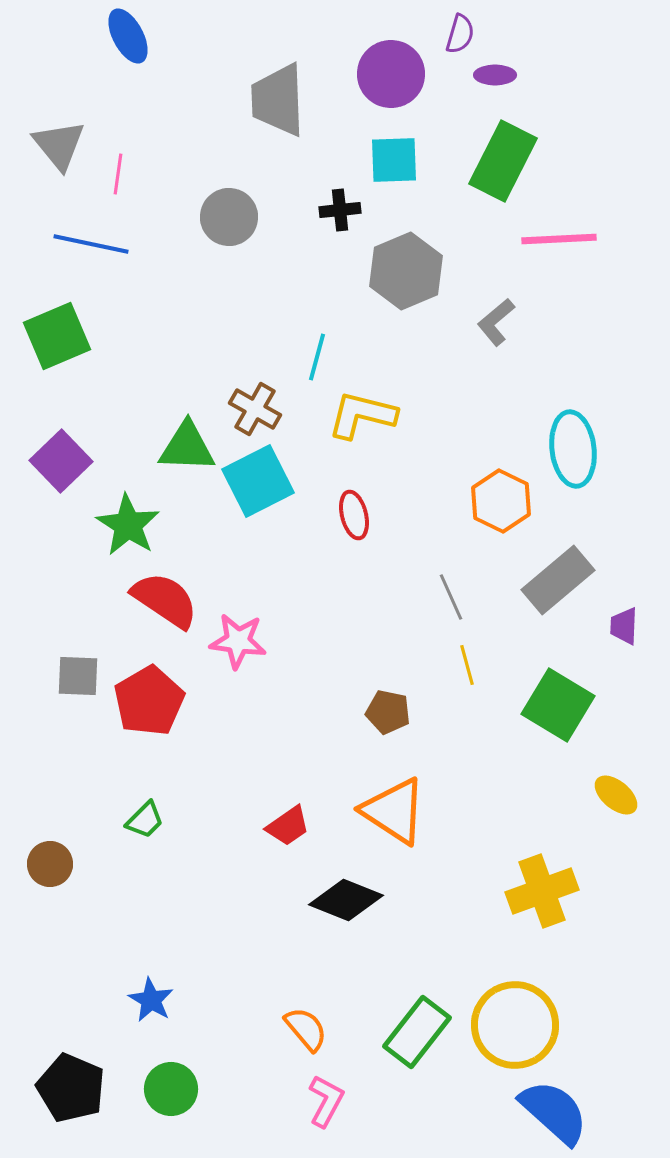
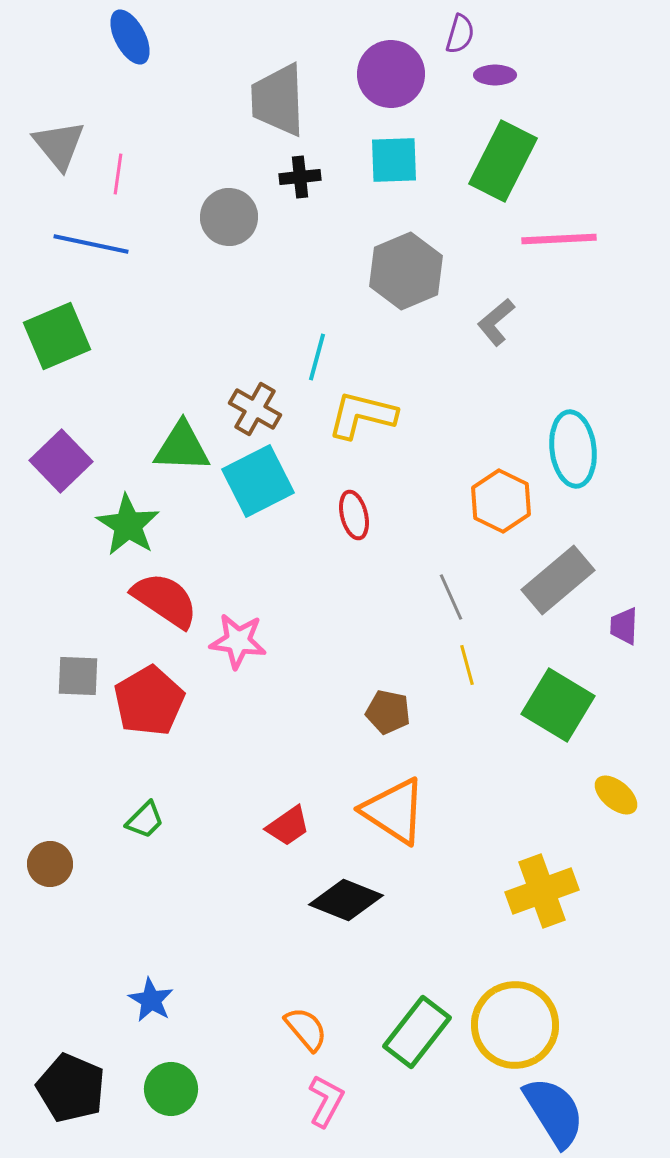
blue ellipse at (128, 36): moved 2 px right, 1 px down
black cross at (340, 210): moved 40 px left, 33 px up
green triangle at (187, 447): moved 5 px left
blue semicircle at (554, 1112): rotated 16 degrees clockwise
